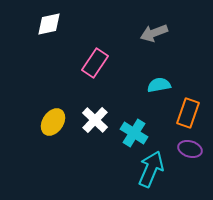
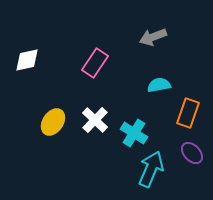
white diamond: moved 22 px left, 36 px down
gray arrow: moved 1 px left, 4 px down
purple ellipse: moved 2 px right, 4 px down; rotated 30 degrees clockwise
